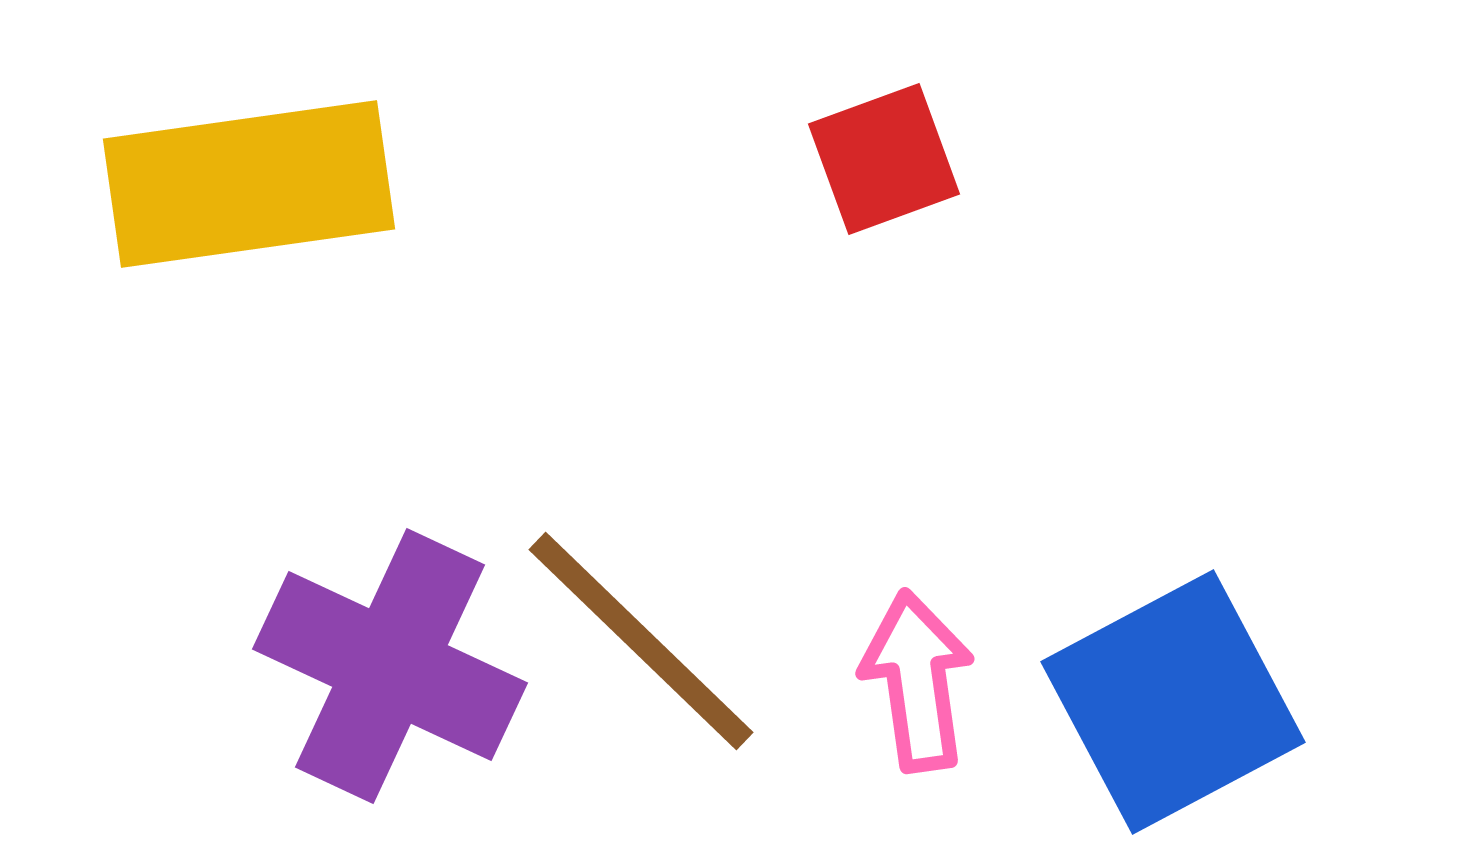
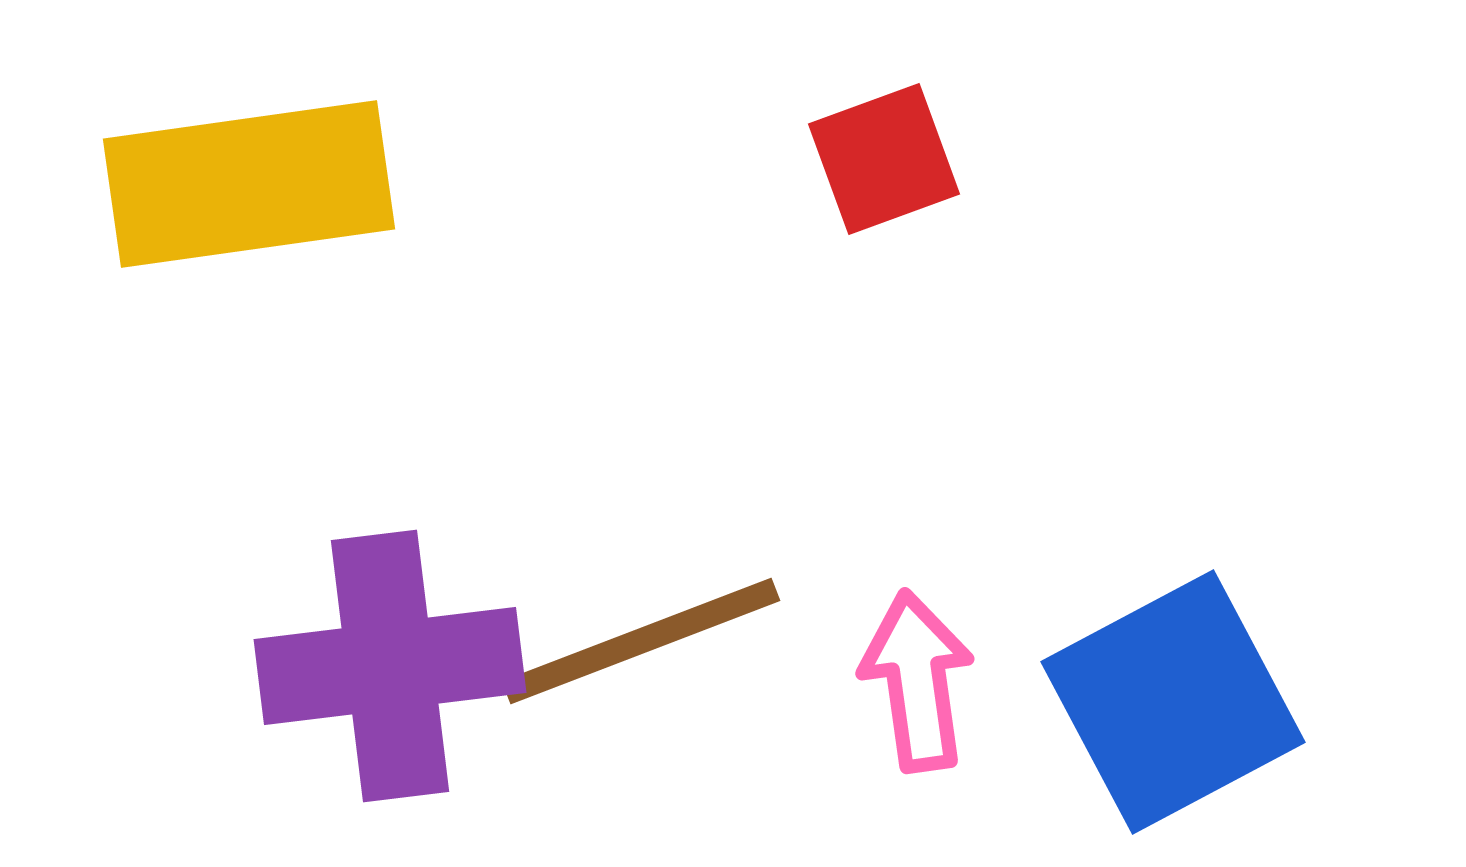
brown line: rotated 65 degrees counterclockwise
purple cross: rotated 32 degrees counterclockwise
